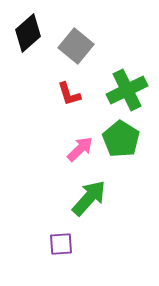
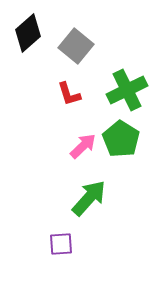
pink arrow: moved 3 px right, 3 px up
